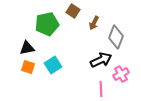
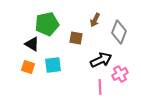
brown square: moved 3 px right, 27 px down; rotated 24 degrees counterclockwise
brown arrow: moved 1 px right, 3 px up
gray diamond: moved 3 px right, 5 px up
black triangle: moved 5 px right, 4 px up; rotated 42 degrees clockwise
cyan square: rotated 24 degrees clockwise
pink cross: moved 1 px left
pink line: moved 1 px left, 2 px up
